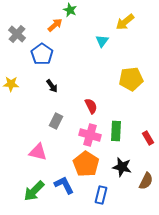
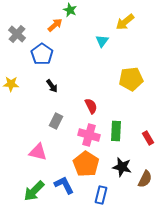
pink cross: moved 1 px left
brown semicircle: moved 1 px left, 2 px up
